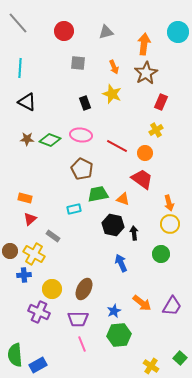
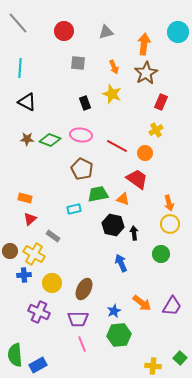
red trapezoid at (142, 179): moved 5 px left
yellow circle at (52, 289): moved 6 px up
yellow cross at (151, 366): moved 2 px right; rotated 28 degrees counterclockwise
